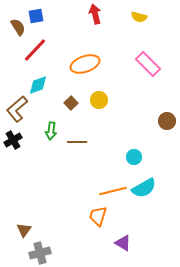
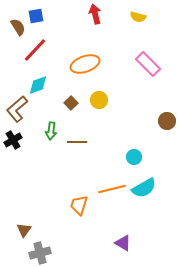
yellow semicircle: moved 1 px left
orange line: moved 1 px left, 2 px up
orange trapezoid: moved 19 px left, 11 px up
